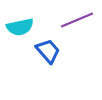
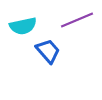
cyan semicircle: moved 3 px right, 1 px up
